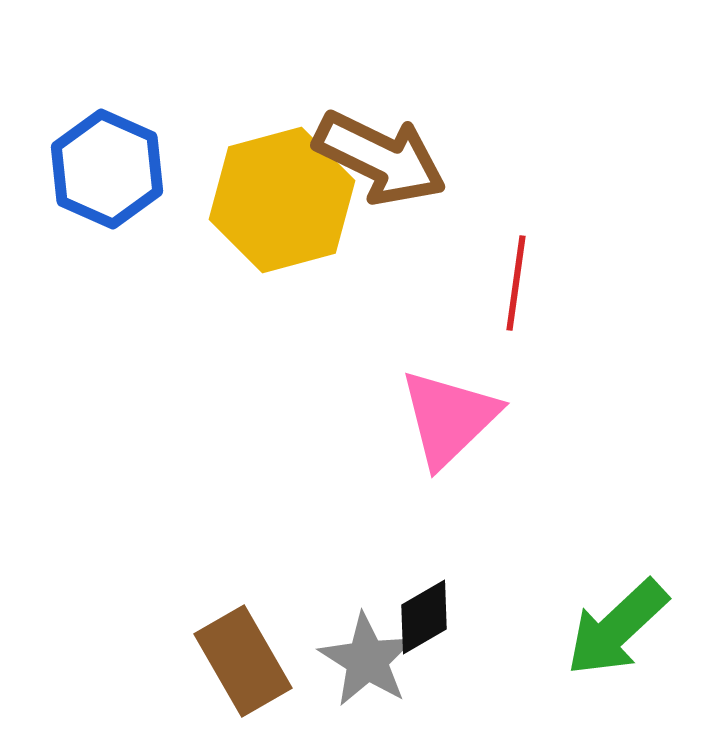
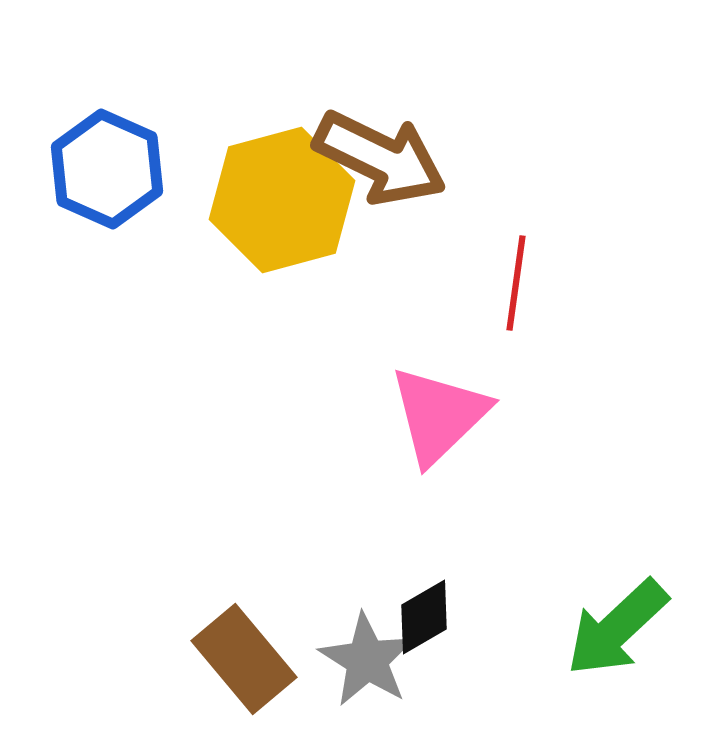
pink triangle: moved 10 px left, 3 px up
brown rectangle: moved 1 px right, 2 px up; rotated 10 degrees counterclockwise
